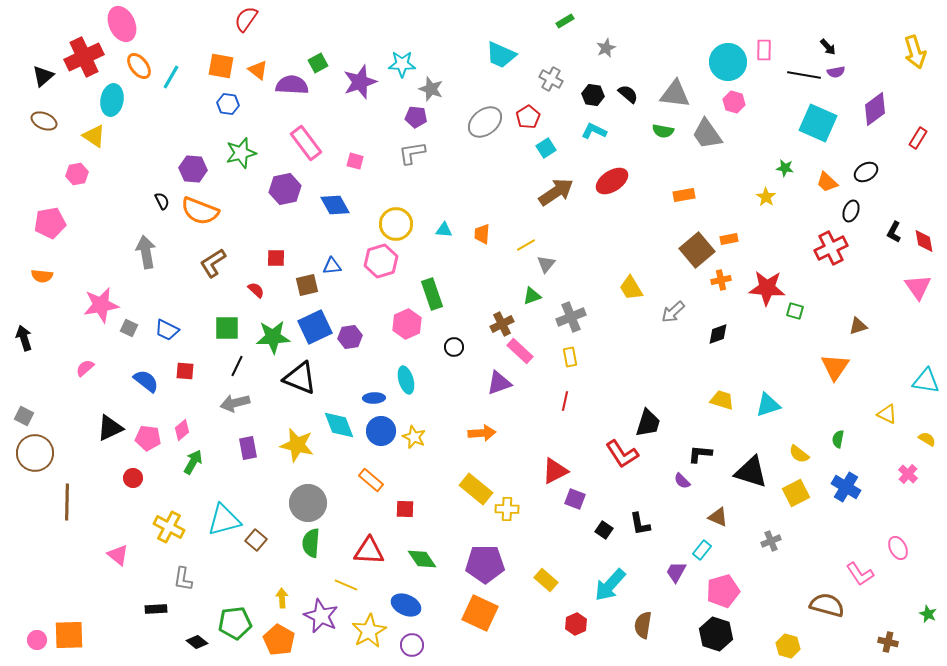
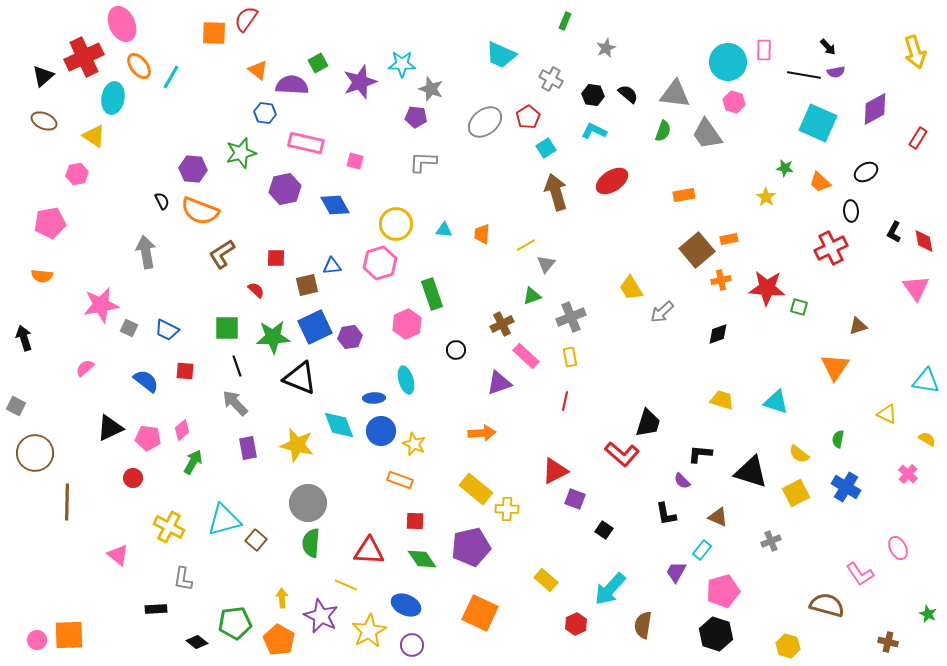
green rectangle at (565, 21): rotated 36 degrees counterclockwise
orange square at (221, 66): moved 7 px left, 33 px up; rotated 8 degrees counterclockwise
cyan ellipse at (112, 100): moved 1 px right, 2 px up
blue hexagon at (228, 104): moved 37 px right, 9 px down
purple diamond at (875, 109): rotated 8 degrees clockwise
green semicircle at (663, 131): rotated 80 degrees counterclockwise
pink rectangle at (306, 143): rotated 40 degrees counterclockwise
gray L-shape at (412, 153): moved 11 px right, 9 px down; rotated 12 degrees clockwise
orange trapezoid at (827, 182): moved 7 px left
brown arrow at (556, 192): rotated 72 degrees counterclockwise
black ellipse at (851, 211): rotated 25 degrees counterclockwise
pink hexagon at (381, 261): moved 1 px left, 2 px down
brown L-shape at (213, 263): moved 9 px right, 9 px up
pink triangle at (918, 287): moved 2 px left, 1 px down
green square at (795, 311): moved 4 px right, 4 px up
gray arrow at (673, 312): moved 11 px left
black circle at (454, 347): moved 2 px right, 3 px down
pink rectangle at (520, 351): moved 6 px right, 5 px down
black line at (237, 366): rotated 45 degrees counterclockwise
gray arrow at (235, 403): rotated 60 degrees clockwise
cyan triangle at (768, 405): moved 8 px right, 3 px up; rotated 36 degrees clockwise
gray square at (24, 416): moved 8 px left, 10 px up
yellow star at (414, 437): moved 7 px down
red L-shape at (622, 454): rotated 16 degrees counterclockwise
orange rectangle at (371, 480): moved 29 px right; rotated 20 degrees counterclockwise
red square at (405, 509): moved 10 px right, 12 px down
black L-shape at (640, 524): moved 26 px right, 10 px up
purple pentagon at (485, 564): moved 14 px left, 17 px up; rotated 12 degrees counterclockwise
cyan arrow at (610, 585): moved 4 px down
